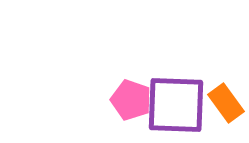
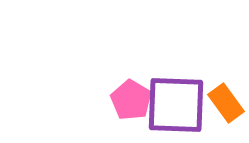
pink pentagon: rotated 12 degrees clockwise
